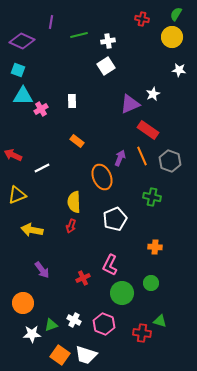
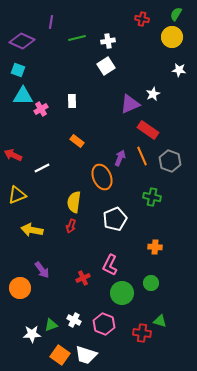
green line at (79, 35): moved 2 px left, 3 px down
yellow semicircle at (74, 202): rotated 10 degrees clockwise
orange circle at (23, 303): moved 3 px left, 15 px up
